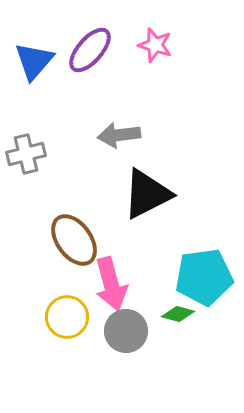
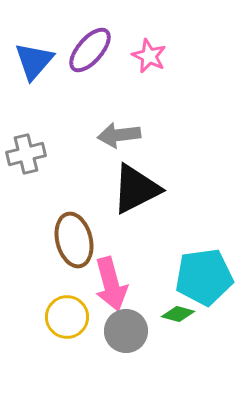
pink star: moved 6 px left, 11 px down; rotated 8 degrees clockwise
black triangle: moved 11 px left, 5 px up
brown ellipse: rotated 22 degrees clockwise
